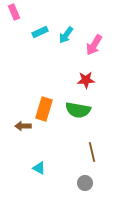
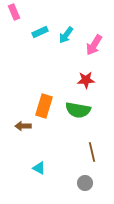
orange rectangle: moved 3 px up
